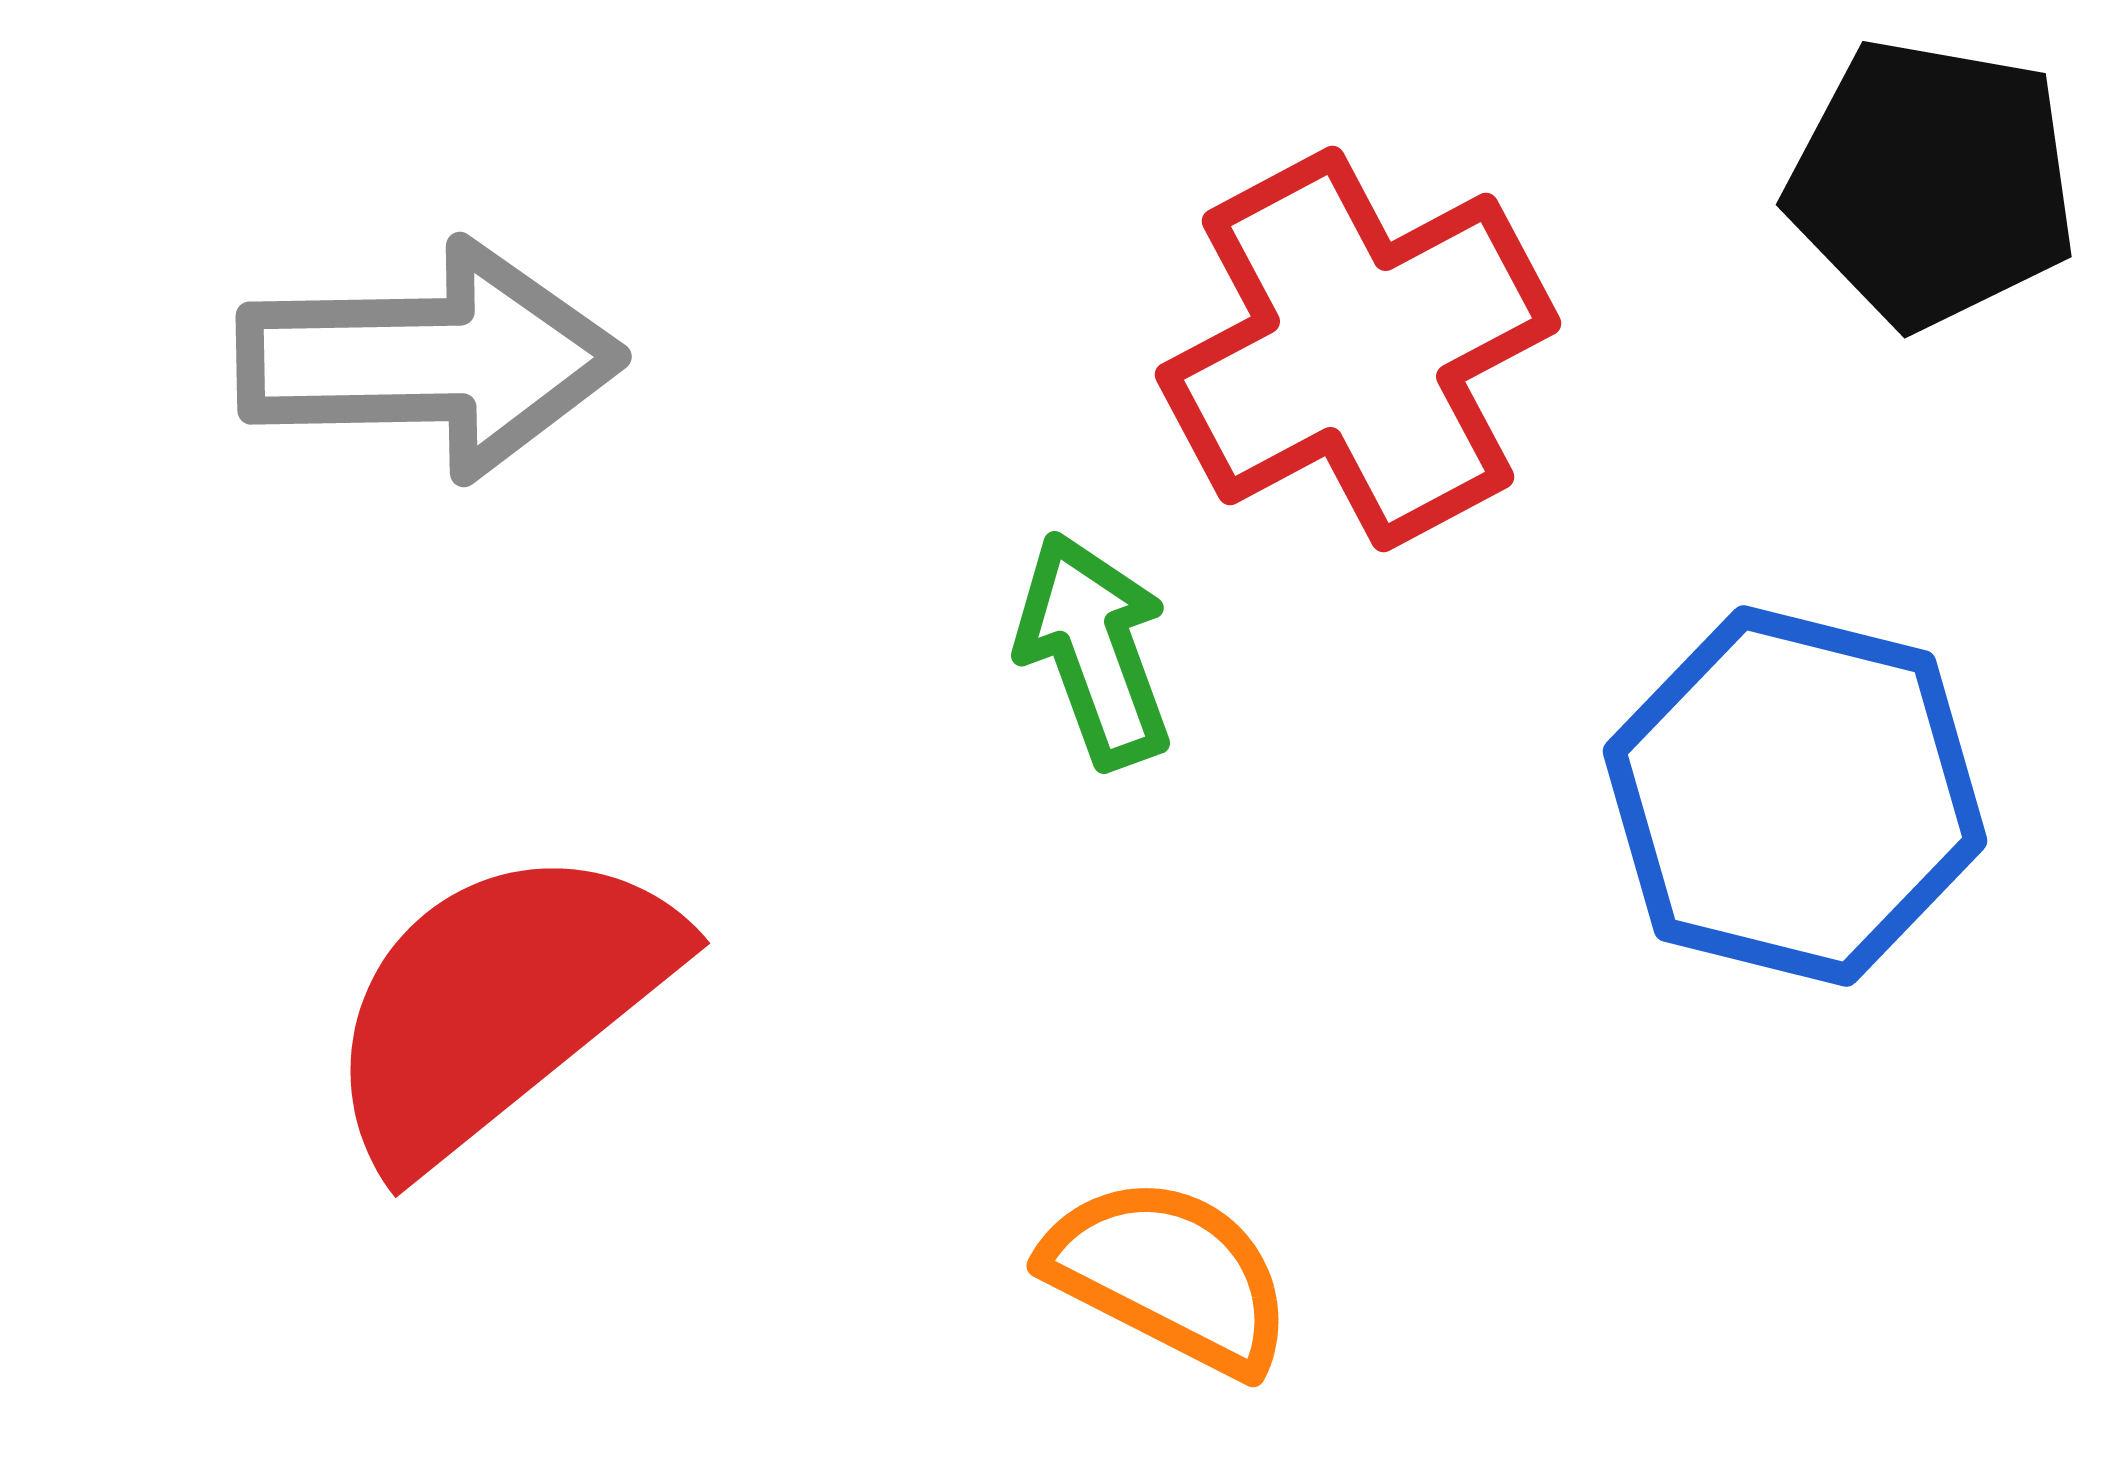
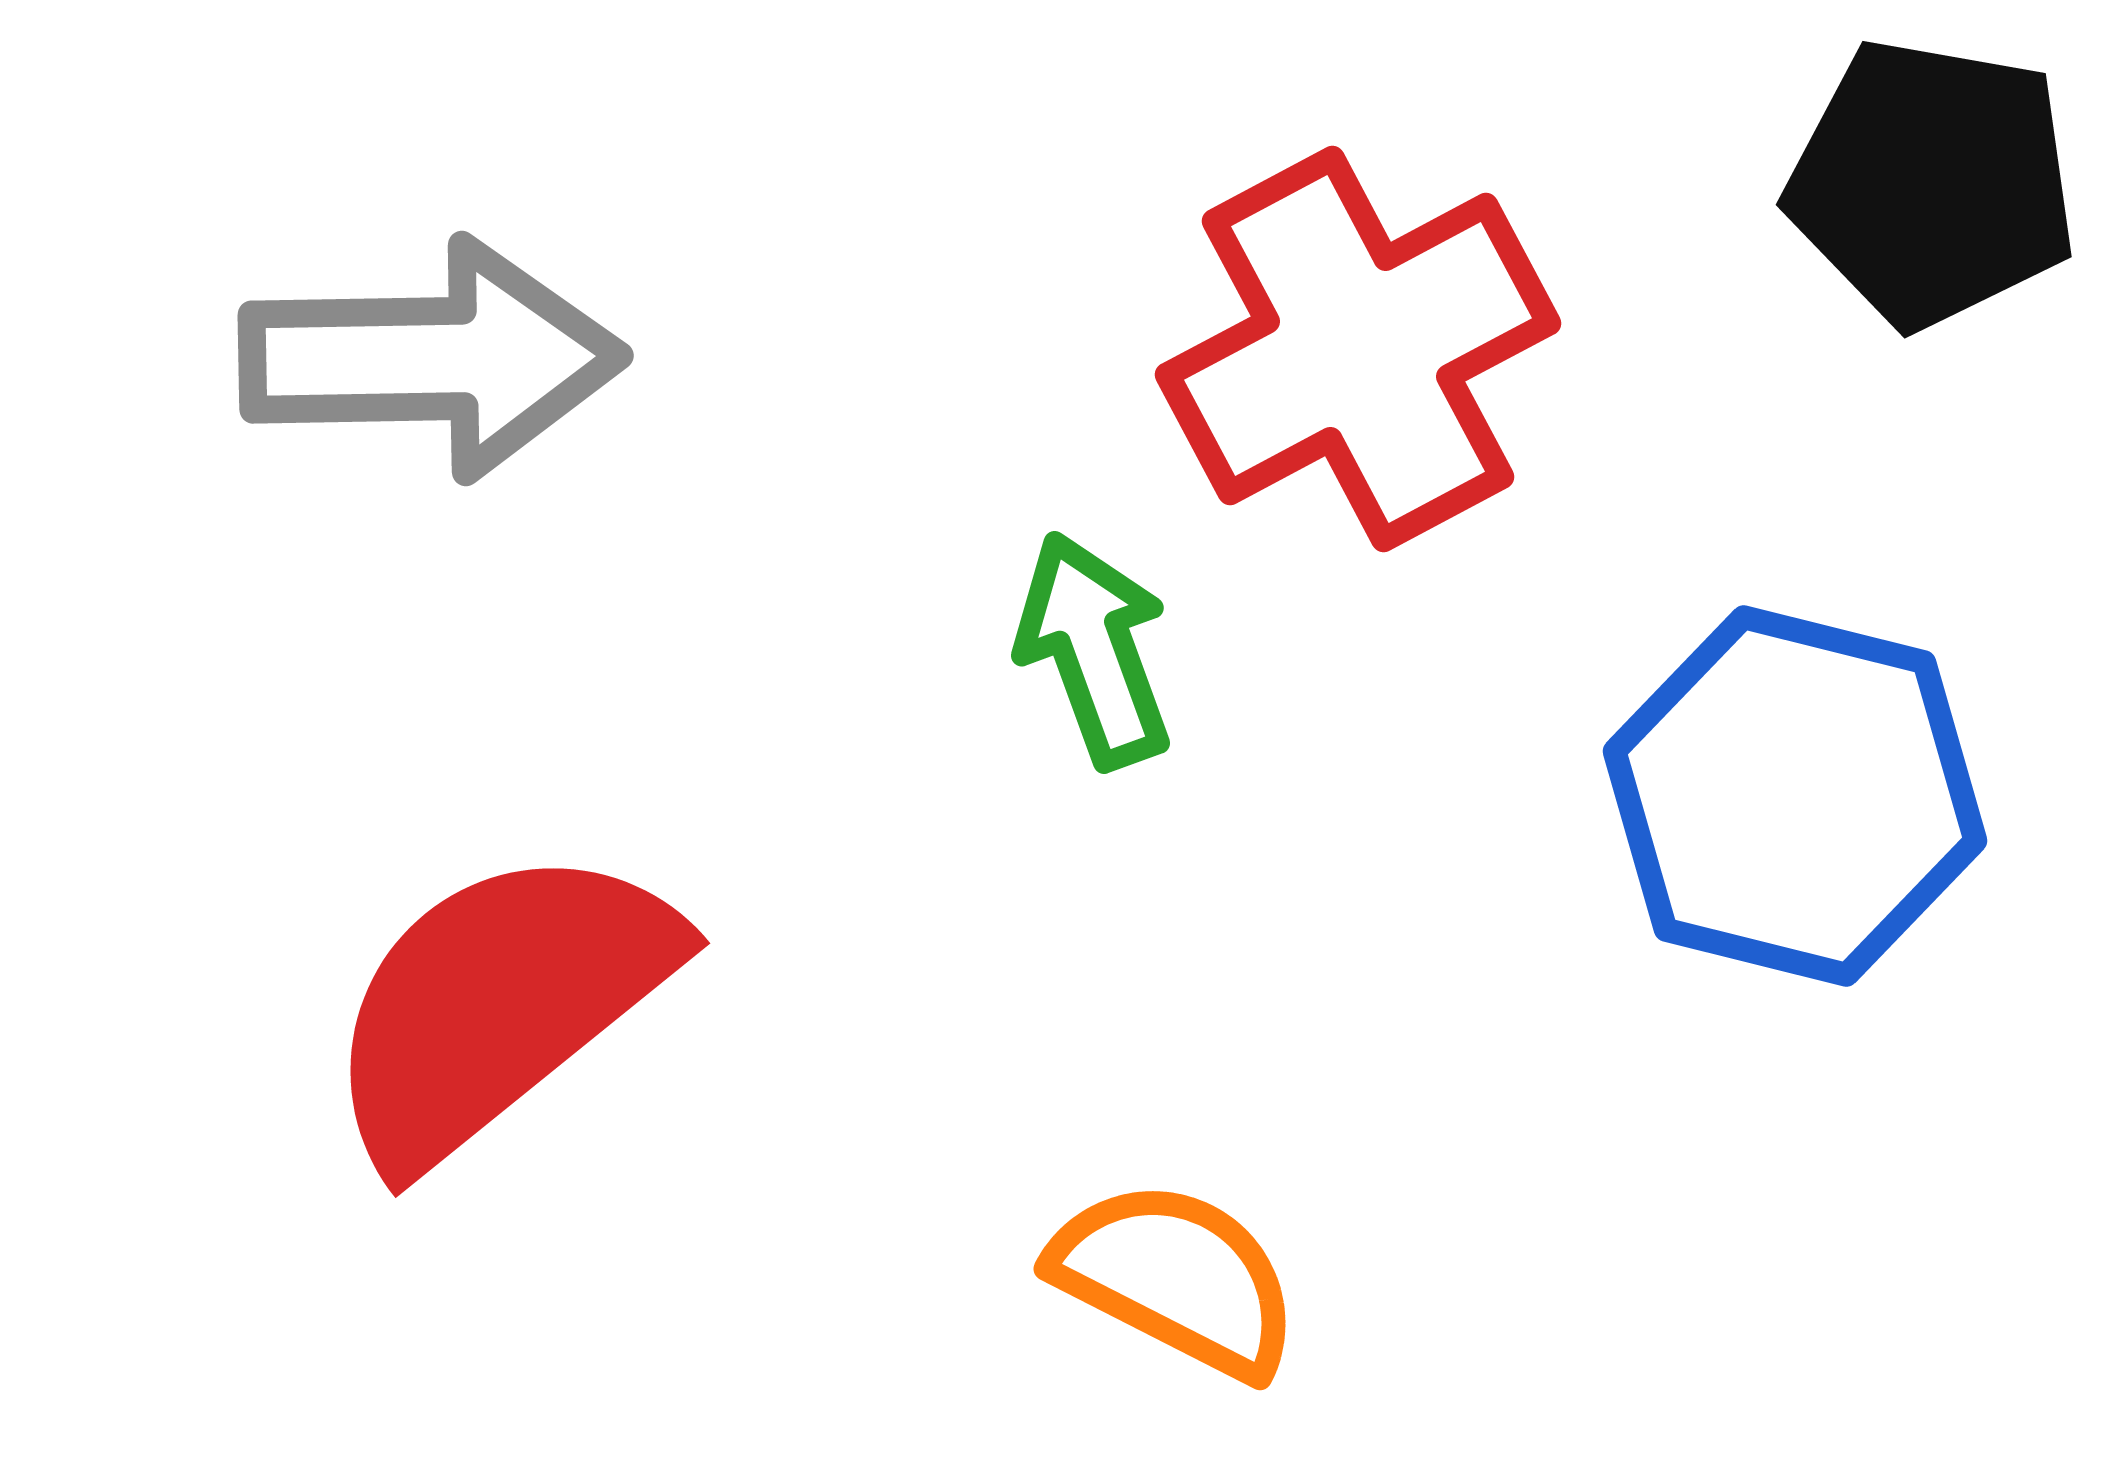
gray arrow: moved 2 px right, 1 px up
orange semicircle: moved 7 px right, 3 px down
